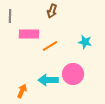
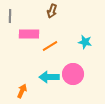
cyan arrow: moved 1 px right, 3 px up
